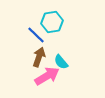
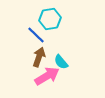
cyan hexagon: moved 2 px left, 3 px up
